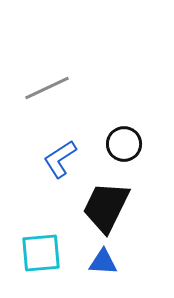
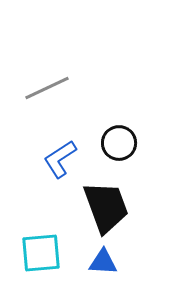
black circle: moved 5 px left, 1 px up
black trapezoid: rotated 134 degrees clockwise
